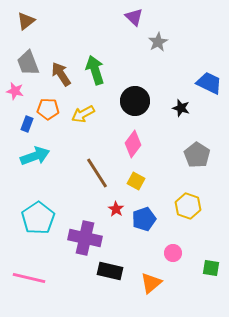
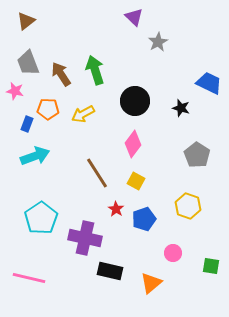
cyan pentagon: moved 3 px right
green square: moved 2 px up
